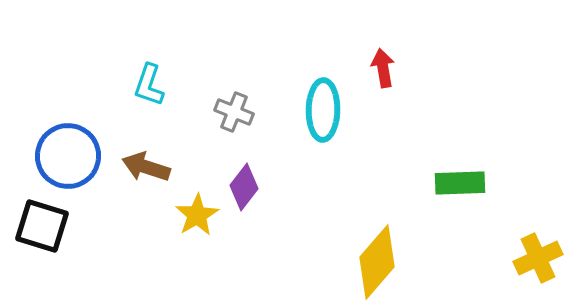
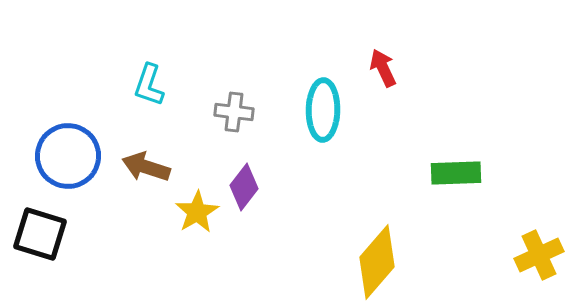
red arrow: rotated 15 degrees counterclockwise
gray cross: rotated 15 degrees counterclockwise
green rectangle: moved 4 px left, 10 px up
yellow star: moved 3 px up
black square: moved 2 px left, 8 px down
yellow cross: moved 1 px right, 3 px up
